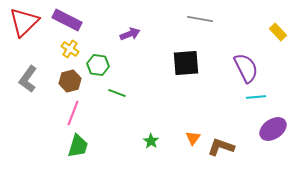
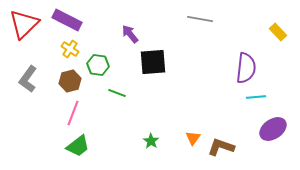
red triangle: moved 2 px down
purple arrow: rotated 108 degrees counterclockwise
black square: moved 33 px left, 1 px up
purple semicircle: rotated 32 degrees clockwise
green trapezoid: rotated 35 degrees clockwise
